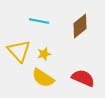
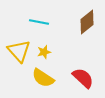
cyan line: moved 1 px down
brown diamond: moved 7 px right, 4 px up
yellow star: moved 2 px up
red semicircle: rotated 20 degrees clockwise
